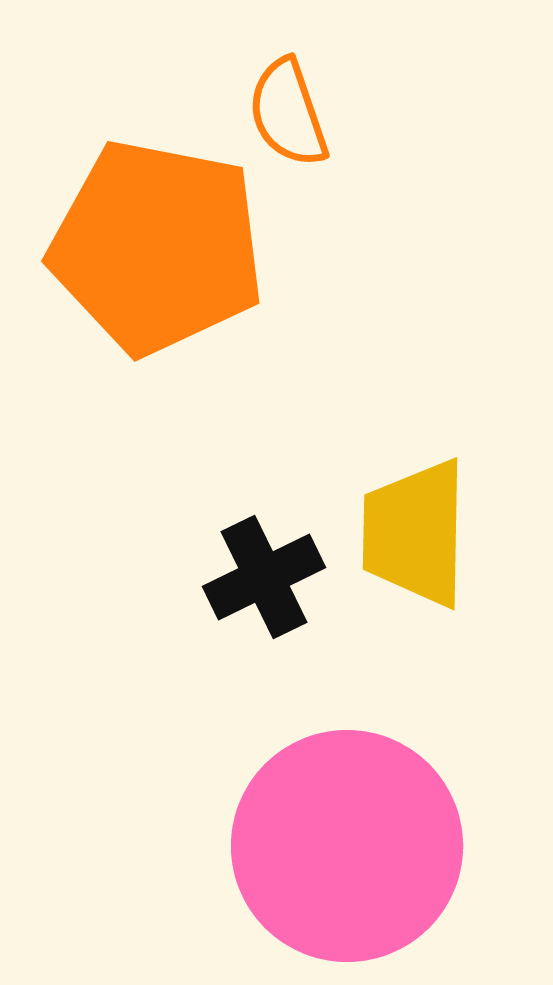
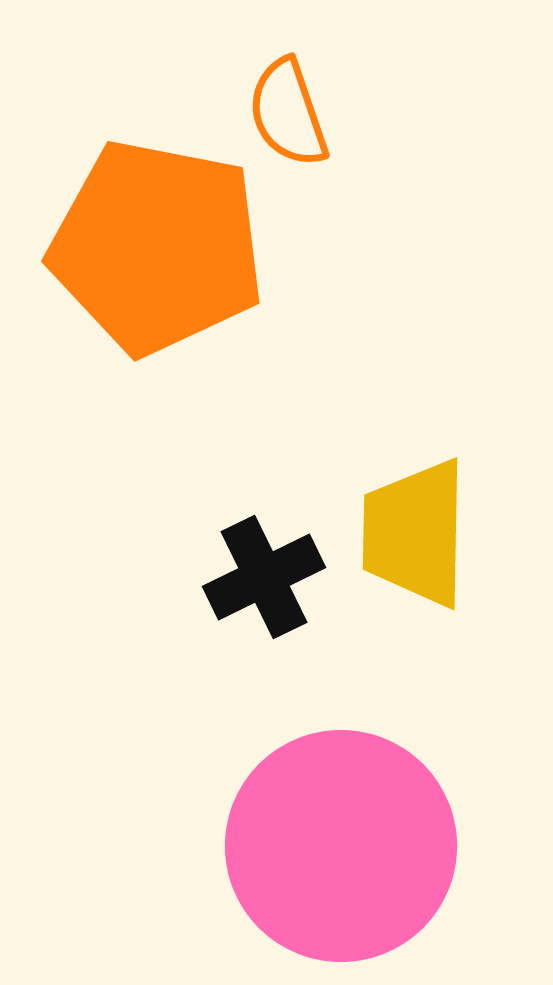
pink circle: moved 6 px left
